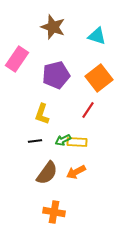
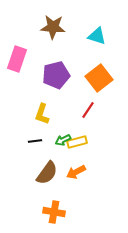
brown star: rotated 15 degrees counterclockwise
pink rectangle: rotated 15 degrees counterclockwise
yellow rectangle: rotated 18 degrees counterclockwise
